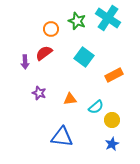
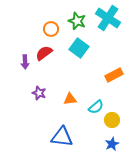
cyan square: moved 5 px left, 9 px up
